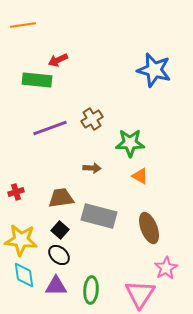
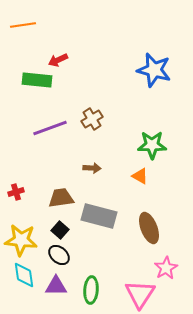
green star: moved 22 px right, 2 px down
